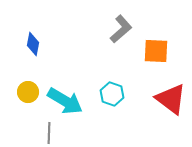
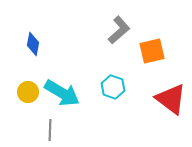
gray L-shape: moved 2 px left, 1 px down
orange square: moved 4 px left; rotated 16 degrees counterclockwise
cyan hexagon: moved 1 px right, 7 px up
cyan arrow: moved 3 px left, 8 px up
gray line: moved 1 px right, 3 px up
